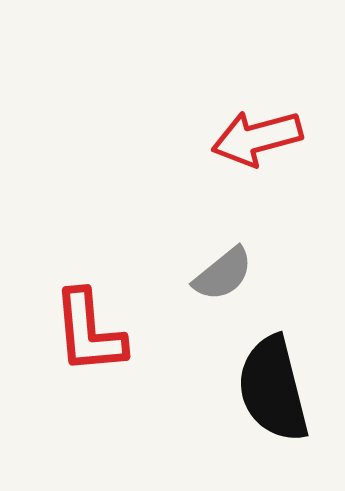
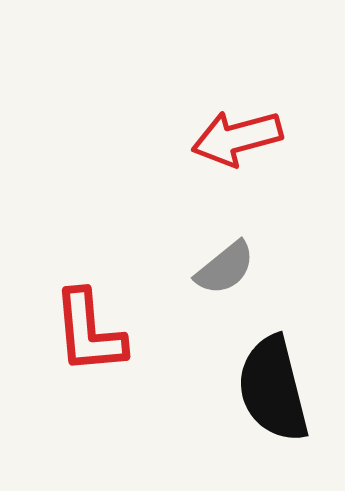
red arrow: moved 20 px left
gray semicircle: moved 2 px right, 6 px up
